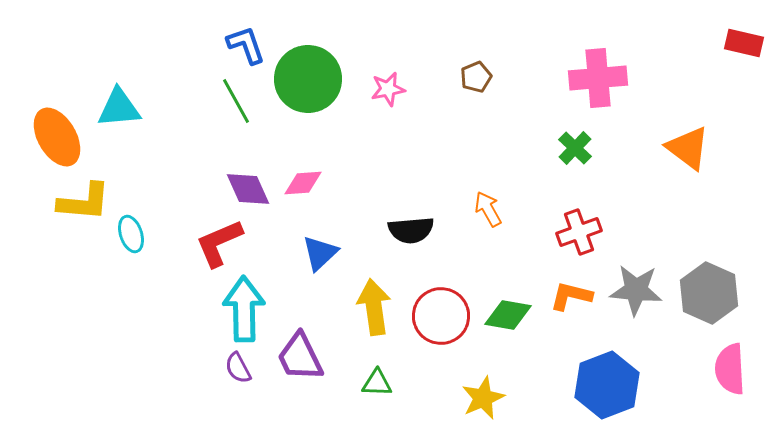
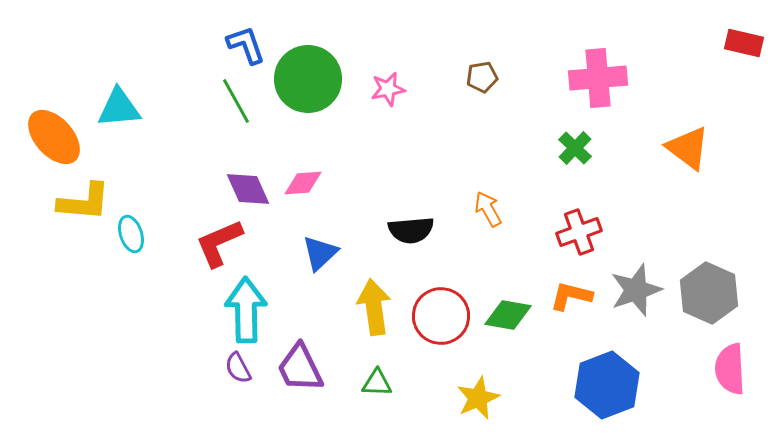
brown pentagon: moved 6 px right; rotated 12 degrees clockwise
orange ellipse: moved 3 px left; rotated 12 degrees counterclockwise
gray star: rotated 24 degrees counterclockwise
cyan arrow: moved 2 px right, 1 px down
purple trapezoid: moved 11 px down
yellow star: moved 5 px left
